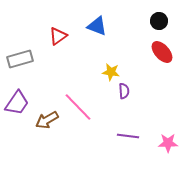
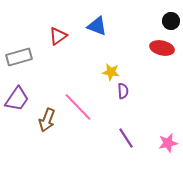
black circle: moved 12 px right
red ellipse: moved 4 px up; rotated 35 degrees counterclockwise
gray rectangle: moved 1 px left, 2 px up
purple semicircle: moved 1 px left
purple trapezoid: moved 4 px up
brown arrow: rotated 40 degrees counterclockwise
purple line: moved 2 px left, 2 px down; rotated 50 degrees clockwise
pink star: rotated 12 degrees counterclockwise
